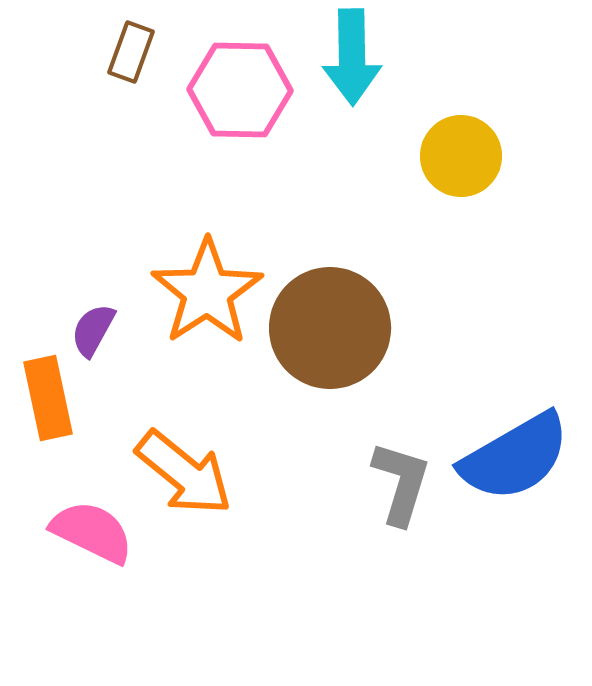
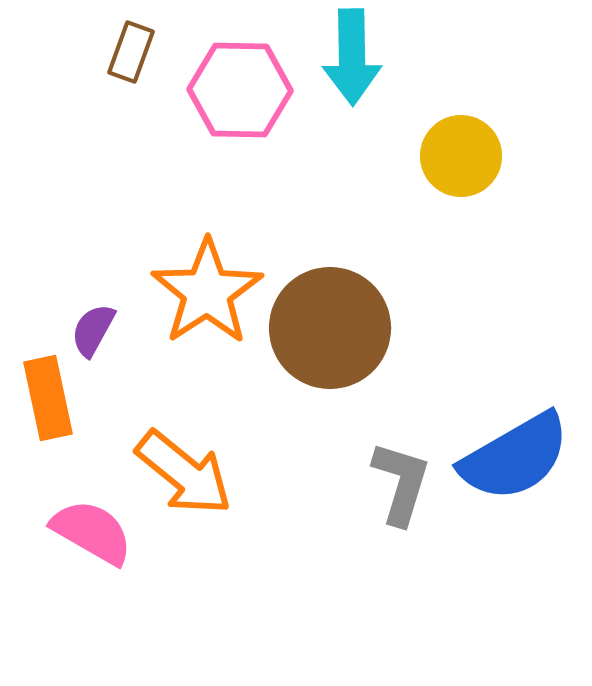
pink semicircle: rotated 4 degrees clockwise
